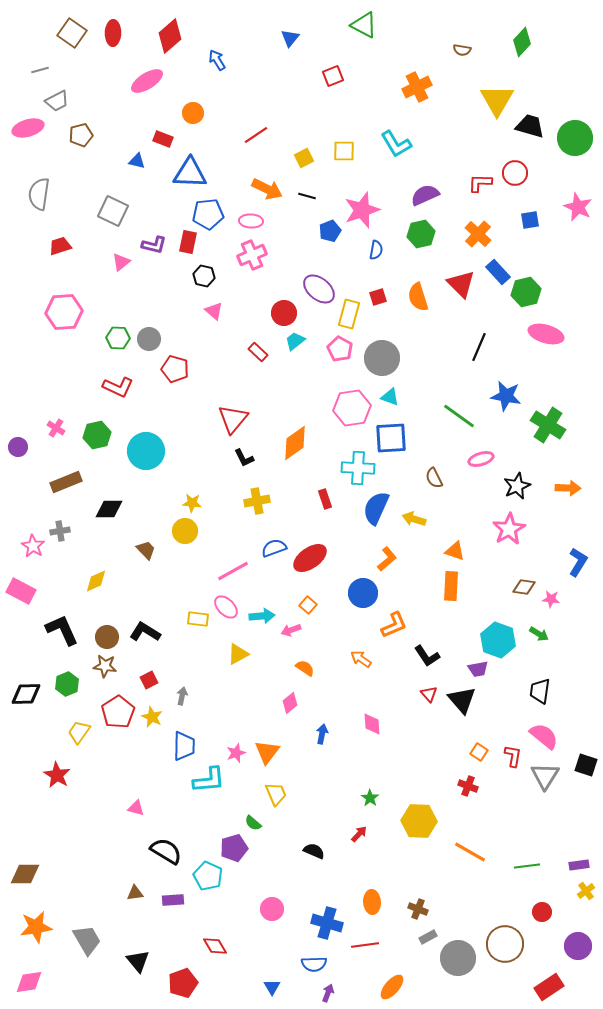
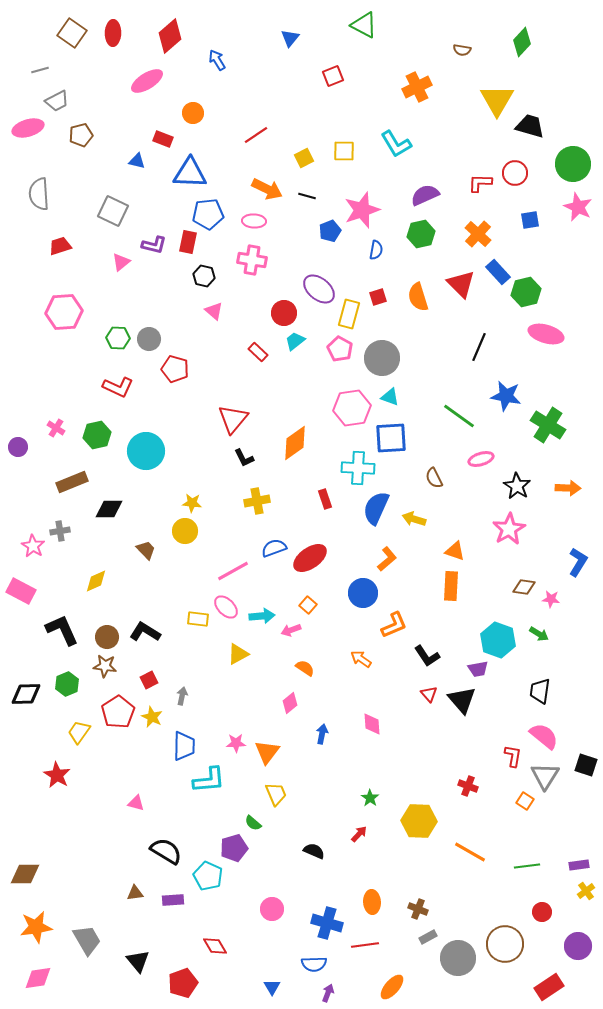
green circle at (575, 138): moved 2 px left, 26 px down
gray semicircle at (39, 194): rotated 12 degrees counterclockwise
pink ellipse at (251, 221): moved 3 px right
pink cross at (252, 255): moved 5 px down; rotated 32 degrees clockwise
brown rectangle at (66, 482): moved 6 px right
black star at (517, 486): rotated 16 degrees counterclockwise
orange square at (479, 752): moved 46 px right, 49 px down
pink star at (236, 753): moved 10 px up; rotated 18 degrees clockwise
pink triangle at (136, 808): moved 5 px up
pink diamond at (29, 982): moved 9 px right, 4 px up
